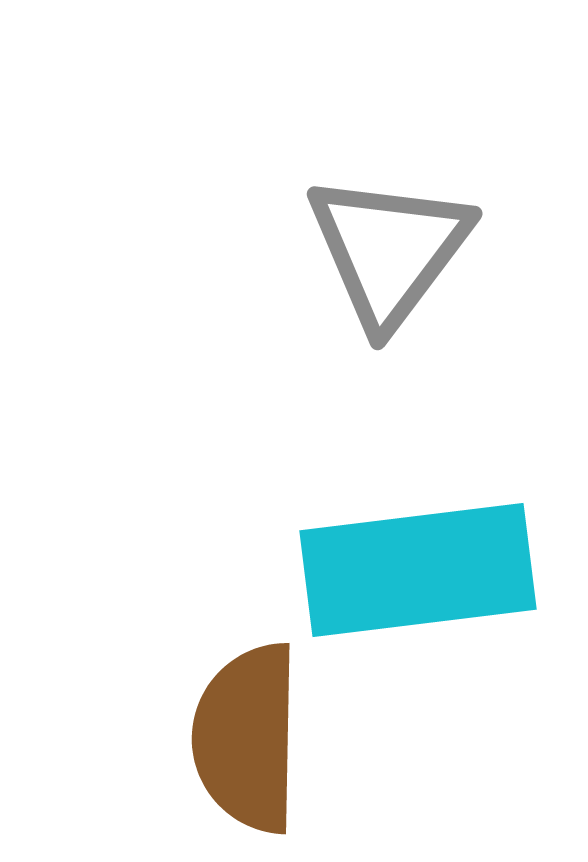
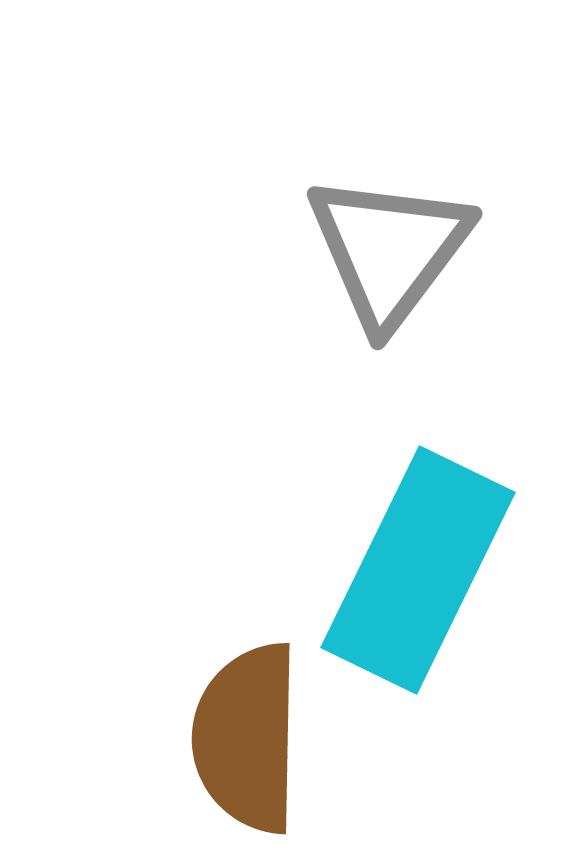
cyan rectangle: rotated 57 degrees counterclockwise
